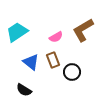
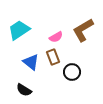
cyan trapezoid: moved 2 px right, 2 px up
brown rectangle: moved 3 px up
